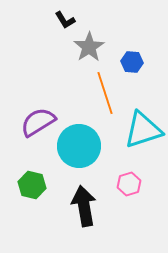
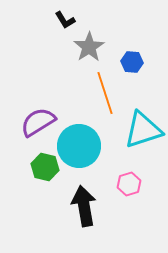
green hexagon: moved 13 px right, 18 px up
